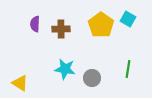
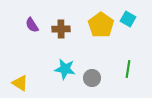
purple semicircle: moved 3 px left, 1 px down; rotated 35 degrees counterclockwise
